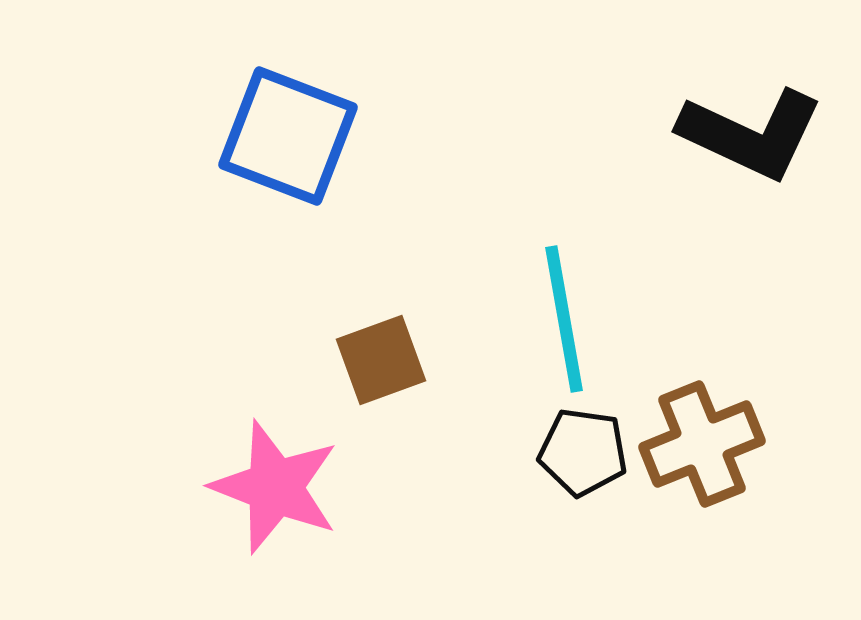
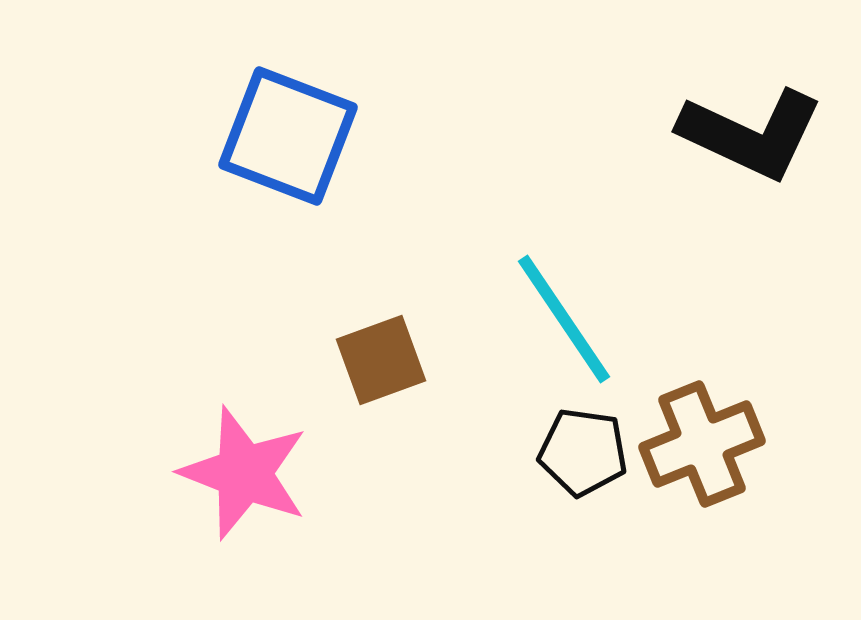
cyan line: rotated 24 degrees counterclockwise
pink star: moved 31 px left, 14 px up
